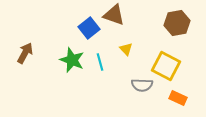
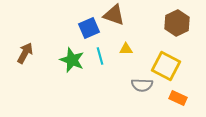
brown hexagon: rotated 15 degrees counterclockwise
blue square: rotated 15 degrees clockwise
yellow triangle: rotated 48 degrees counterclockwise
cyan line: moved 6 px up
